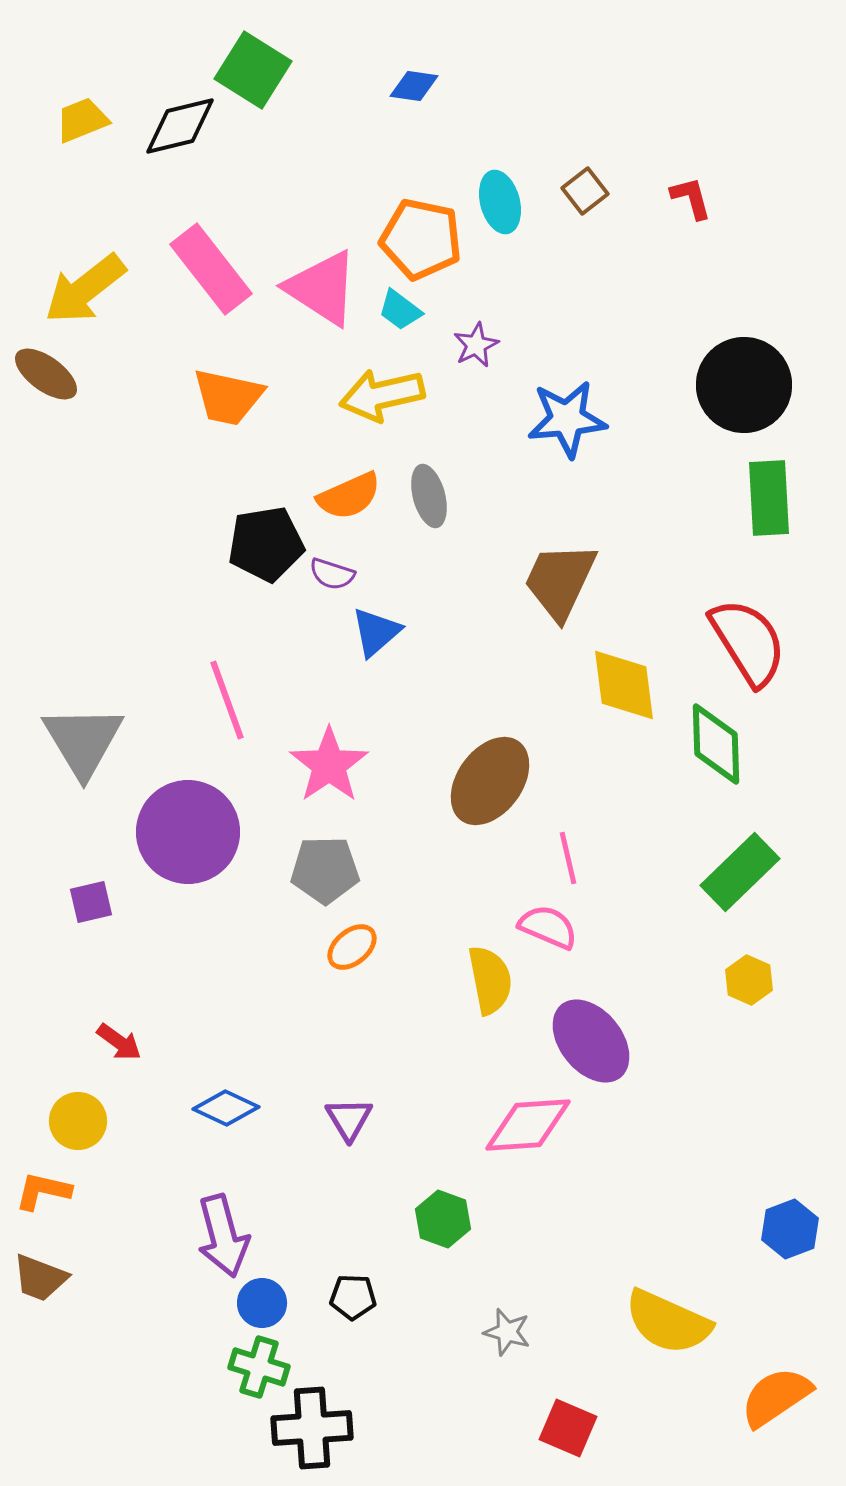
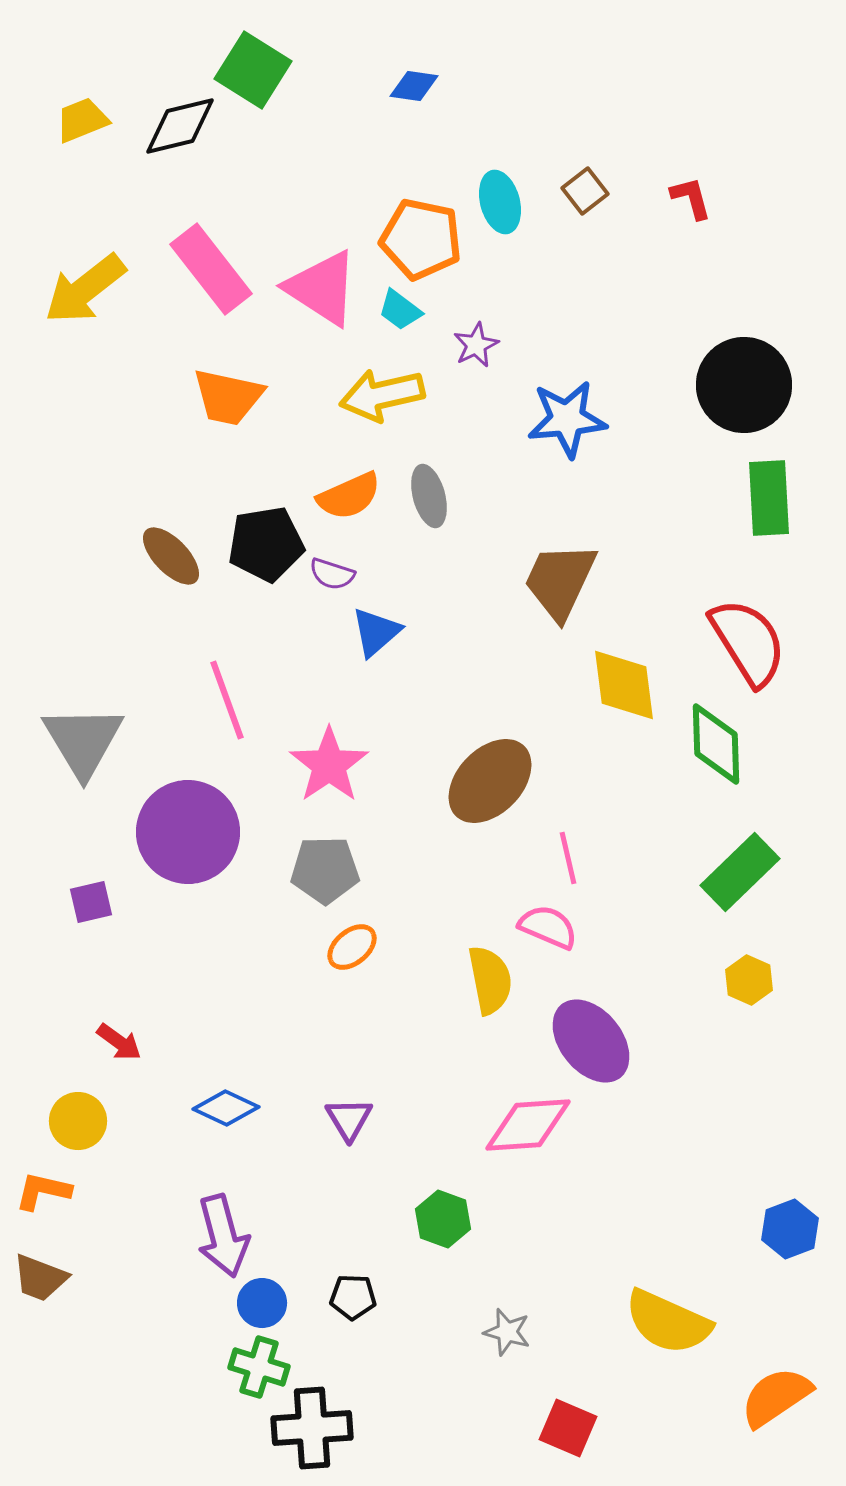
brown ellipse at (46, 374): moved 125 px right, 182 px down; rotated 10 degrees clockwise
brown ellipse at (490, 781): rotated 8 degrees clockwise
